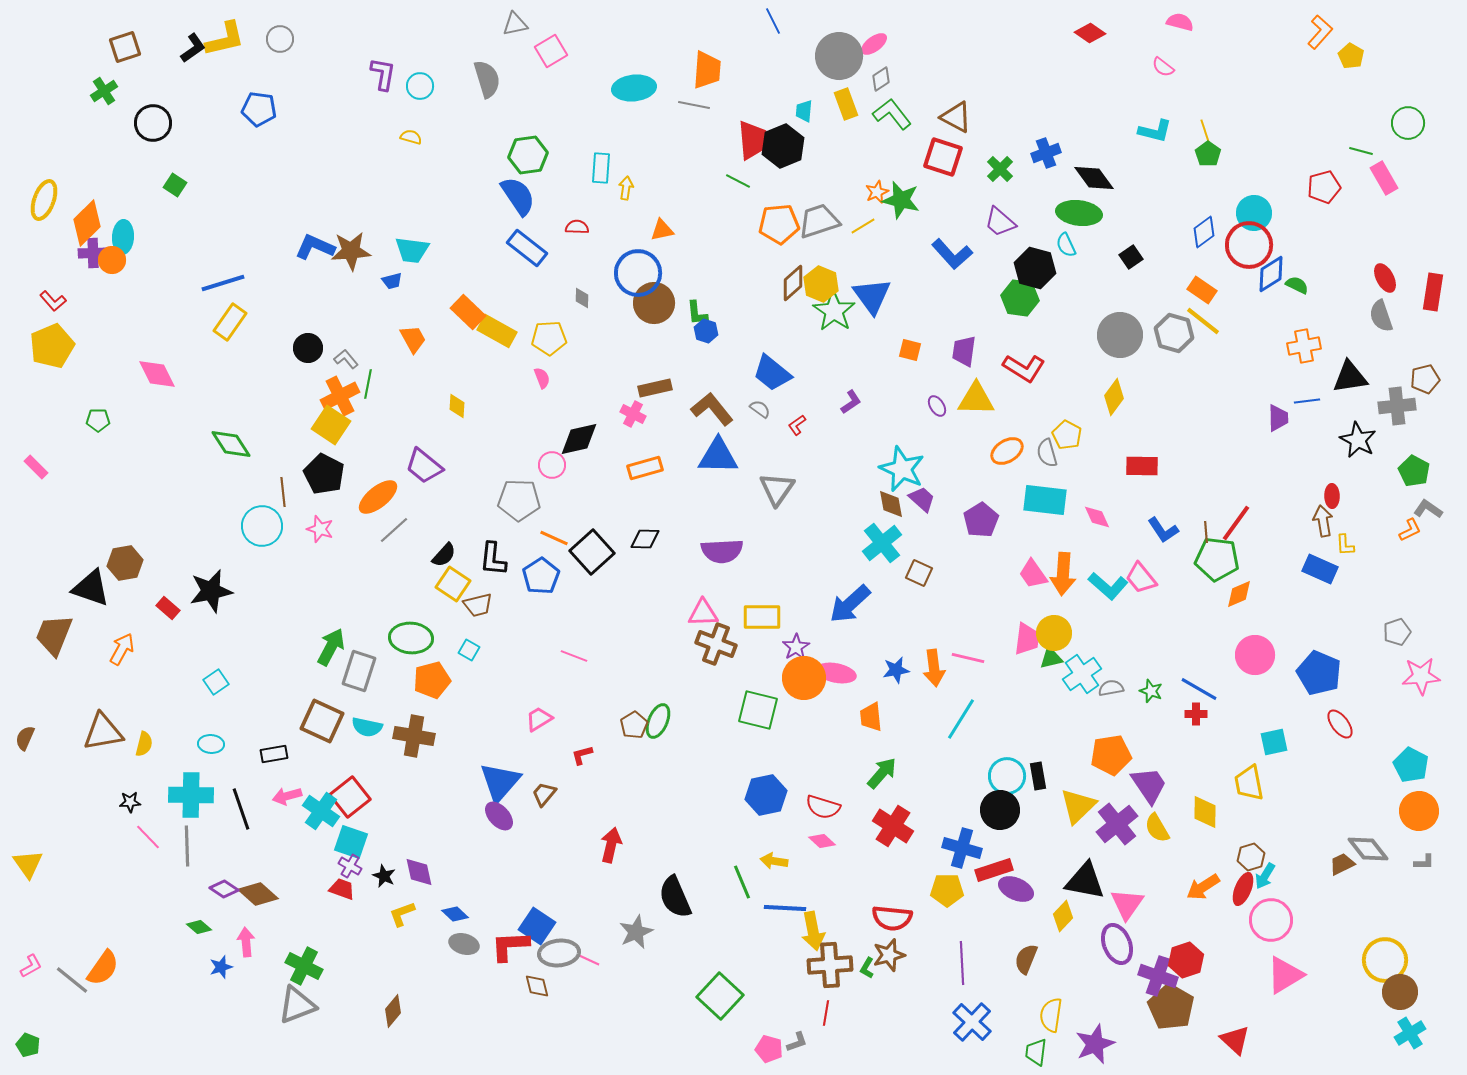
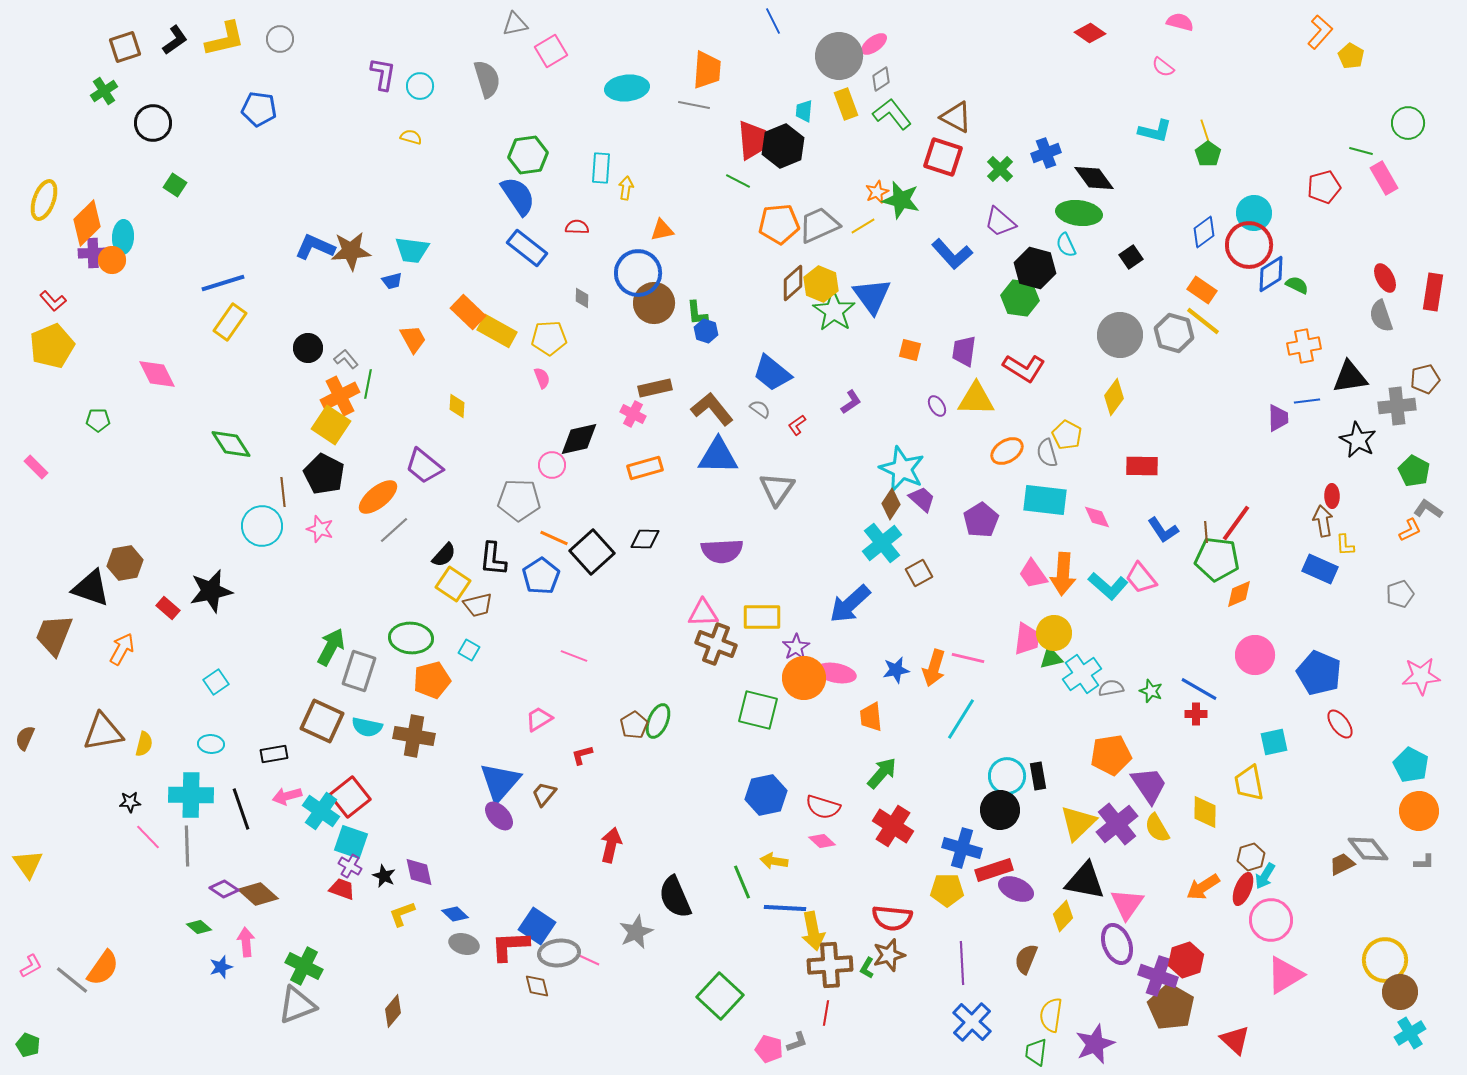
black L-shape at (193, 48): moved 18 px left, 8 px up
cyan ellipse at (634, 88): moved 7 px left
gray trapezoid at (819, 221): moved 4 px down; rotated 6 degrees counterclockwise
brown diamond at (891, 504): rotated 44 degrees clockwise
brown square at (919, 573): rotated 36 degrees clockwise
gray pentagon at (1397, 632): moved 3 px right, 38 px up
orange arrow at (934, 668): rotated 24 degrees clockwise
yellow triangle at (1078, 806): moved 17 px down
